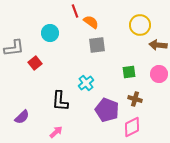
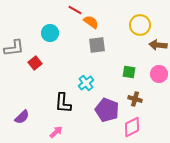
red line: moved 1 px up; rotated 40 degrees counterclockwise
green square: rotated 16 degrees clockwise
black L-shape: moved 3 px right, 2 px down
